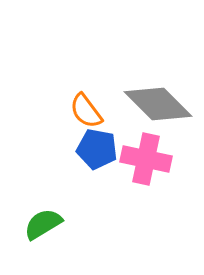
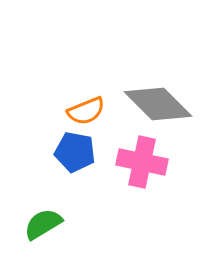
orange semicircle: rotated 75 degrees counterclockwise
blue pentagon: moved 22 px left, 3 px down
pink cross: moved 4 px left, 3 px down
